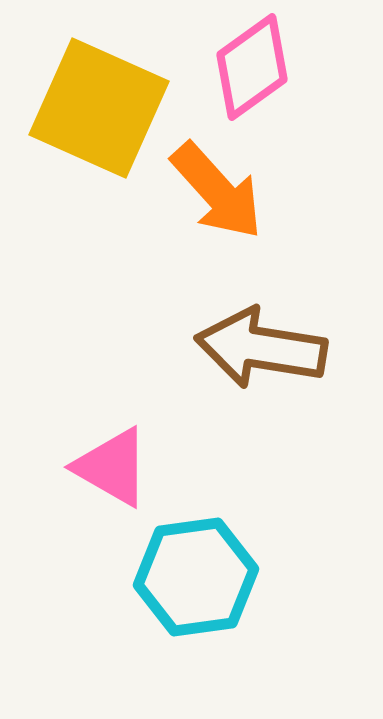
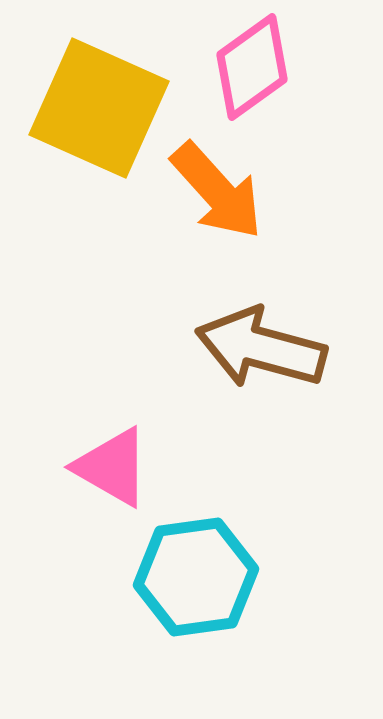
brown arrow: rotated 6 degrees clockwise
